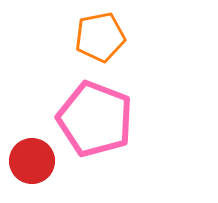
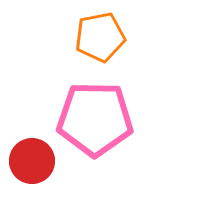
pink pentagon: rotated 20 degrees counterclockwise
